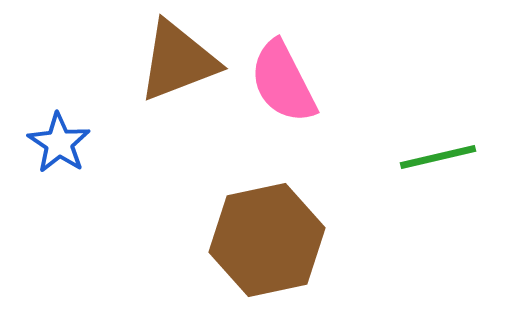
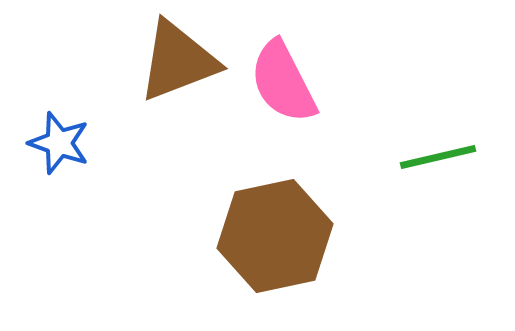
blue star: rotated 14 degrees counterclockwise
brown hexagon: moved 8 px right, 4 px up
